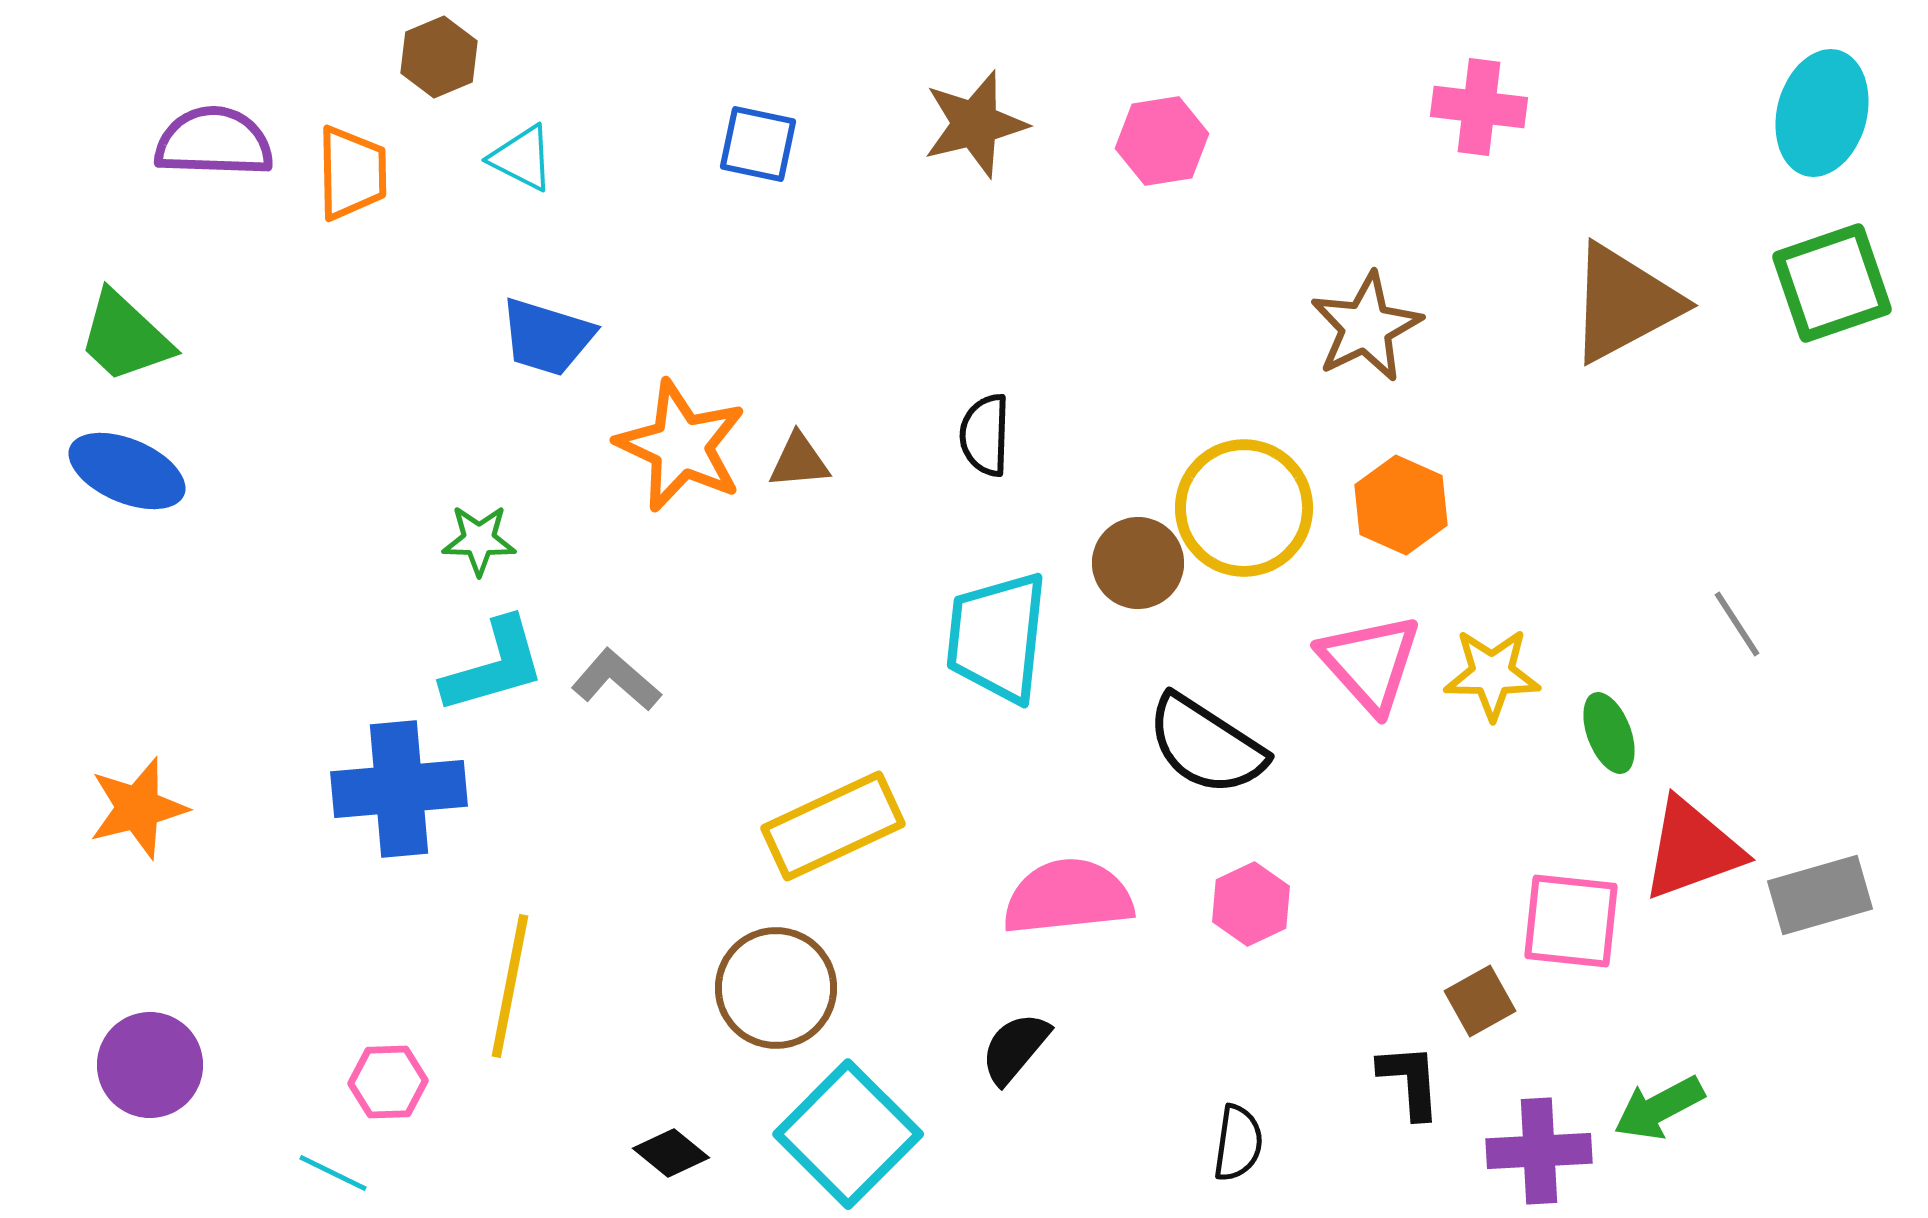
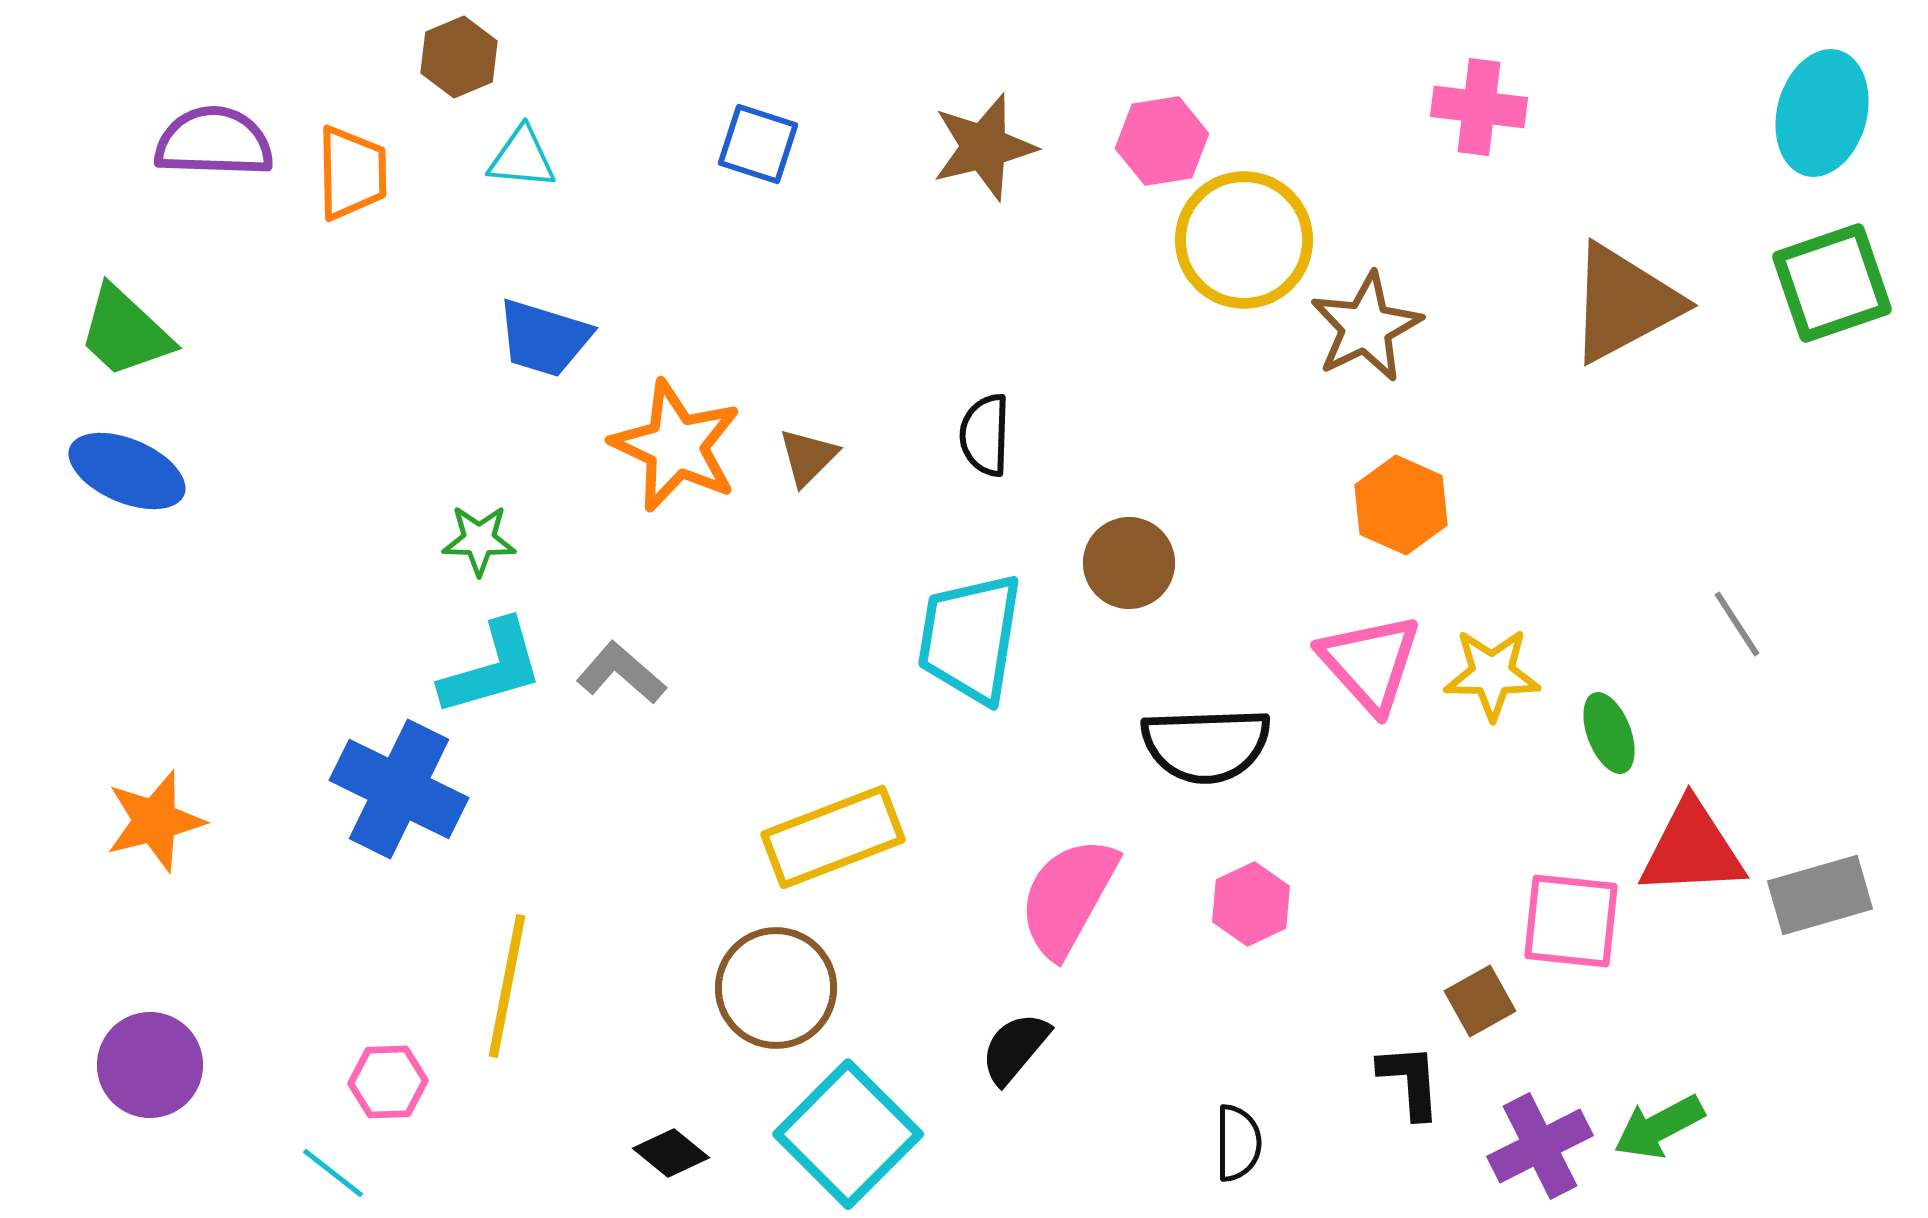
brown hexagon at (439, 57): moved 20 px right
brown star at (975, 124): moved 9 px right, 23 px down
blue square at (758, 144): rotated 6 degrees clockwise
cyan triangle at (522, 158): rotated 22 degrees counterclockwise
green trapezoid at (125, 337): moved 5 px up
blue trapezoid at (547, 337): moved 3 px left, 1 px down
orange star at (681, 446): moved 5 px left
brown triangle at (799, 461): moved 9 px right, 4 px up; rotated 40 degrees counterclockwise
yellow circle at (1244, 508): moved 268 px up
brown circle at (1138, 563): moved 9 px left
cyan trapezoid at (997, 637): moved 27 px left, 1 px down; rotated 3 degrees clockwise
cyan L-shape at (494, 666): moved 2 px left, 2 px down
gray L-shape at (616, 680): moved 5 px right, 7 px up
black semicircle at (1206, 745): rotated 35 degrees counterclockwise
blue cross at (399, 789): rotated 31 degrees clockwise
orange star at (138, 808): moved 17 px right, 13 px down
yellow rectangle at (833, 826): moved 11 px down; rotated 4 degrees clockwise
red triangle at (1692, 849): rotated 17 degrees clockwise
pink semicircle at (1068, 897): rotated 55 degrees counterclockwise
yellow line at (510, 986): moved 3 px left
green arrow at (1659, 1108): moved 19 px down
black semicircle at (1238, 1143): rotated 8 degrees counterclockwise
purple cross at (1539, 1151): moved 1 px right, 5 px up; rotated 24 degrees counterclockwise
cyan line at (333, 1173): rotated 12 degrees clockwise
